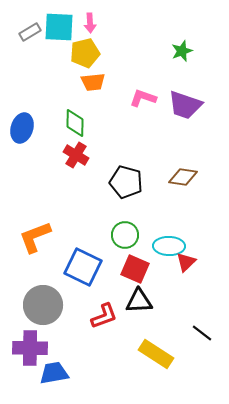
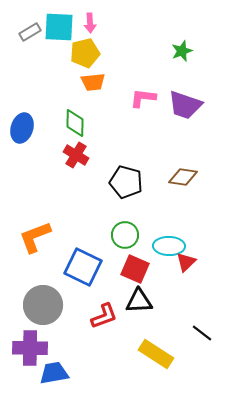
pink L-shape: rotated 12 degrees counterclockwise
